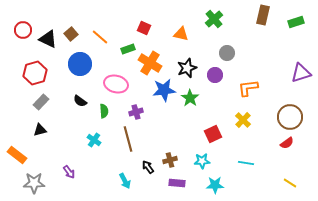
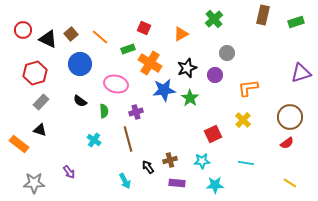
orange triangle at (181, 34): rotated 42 degrees counterclockwise
black triangle at (40, 130): rotated 32 degrees clockwise
orange rectangle at (17, 155): moved 2 px right, 11 px up
